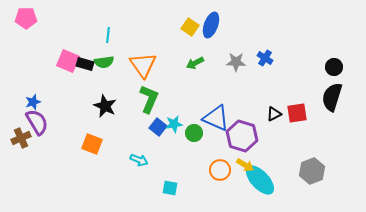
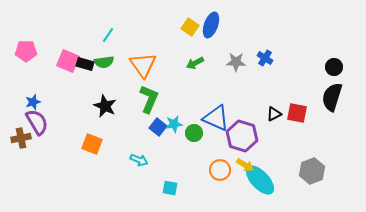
pink pentagon: moved 33 px down
cyan line: rotated 28 degrees clockwise
red square: rotated 20 degrees clockwise
brown cross: rotated 12 degrees clockwise
